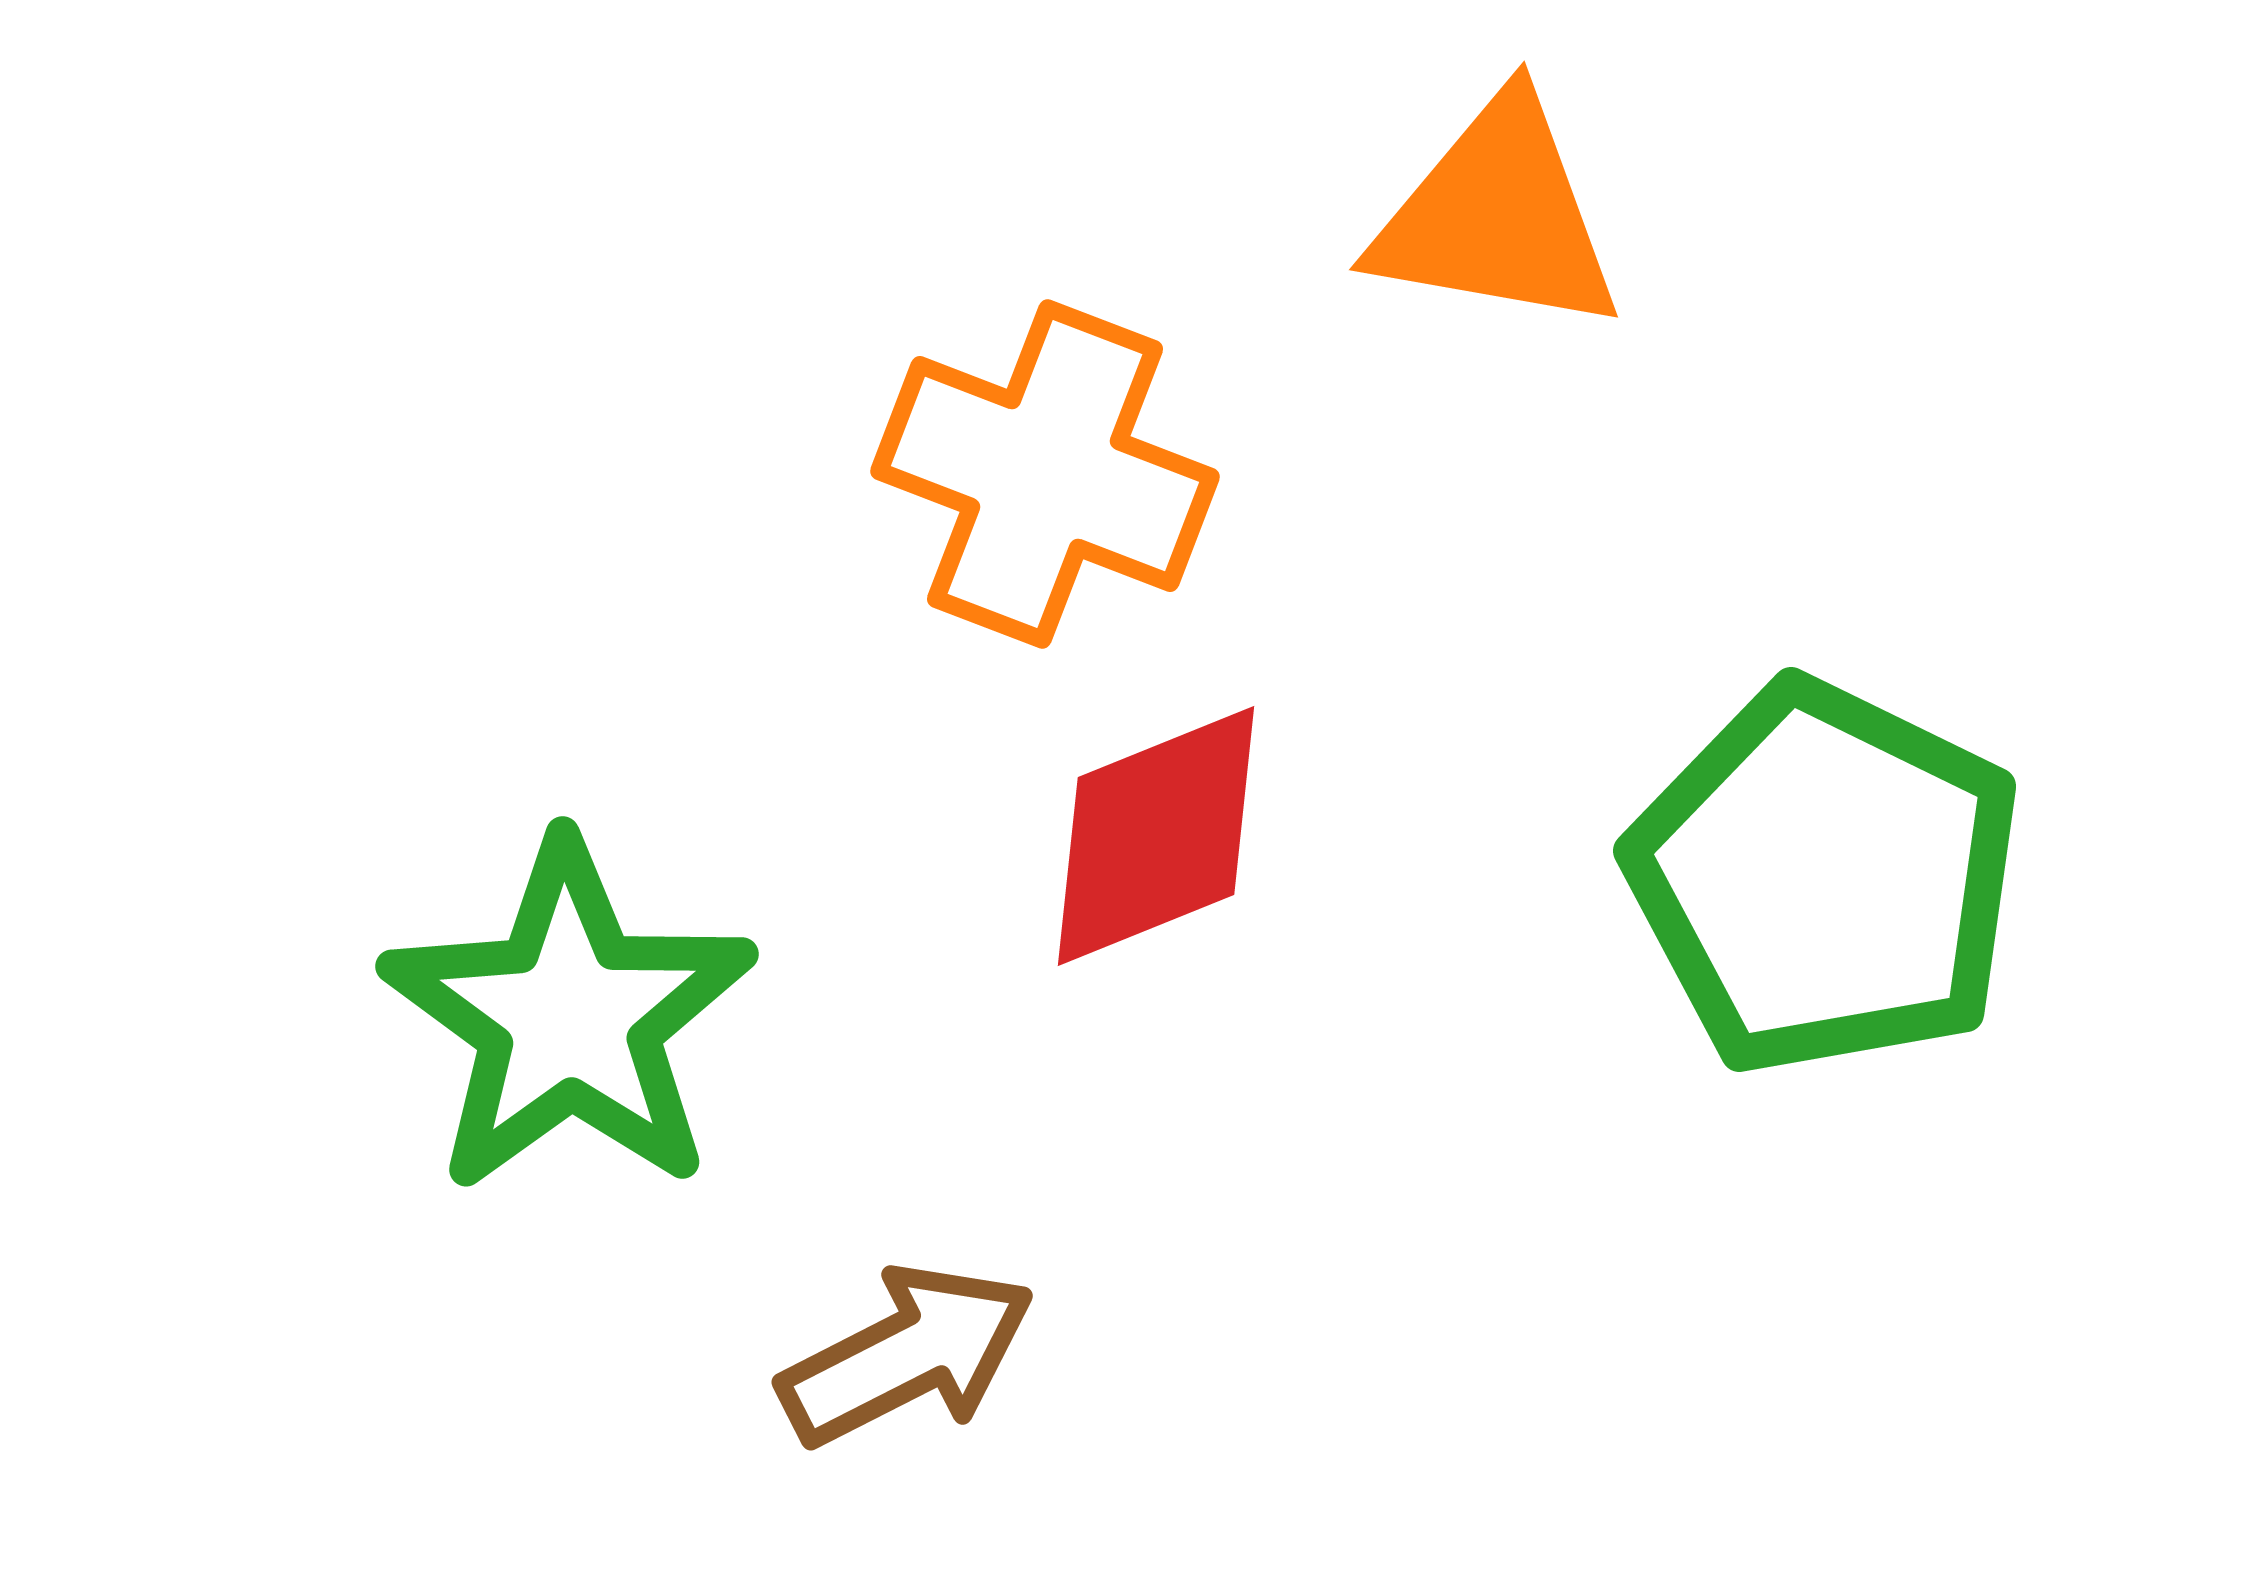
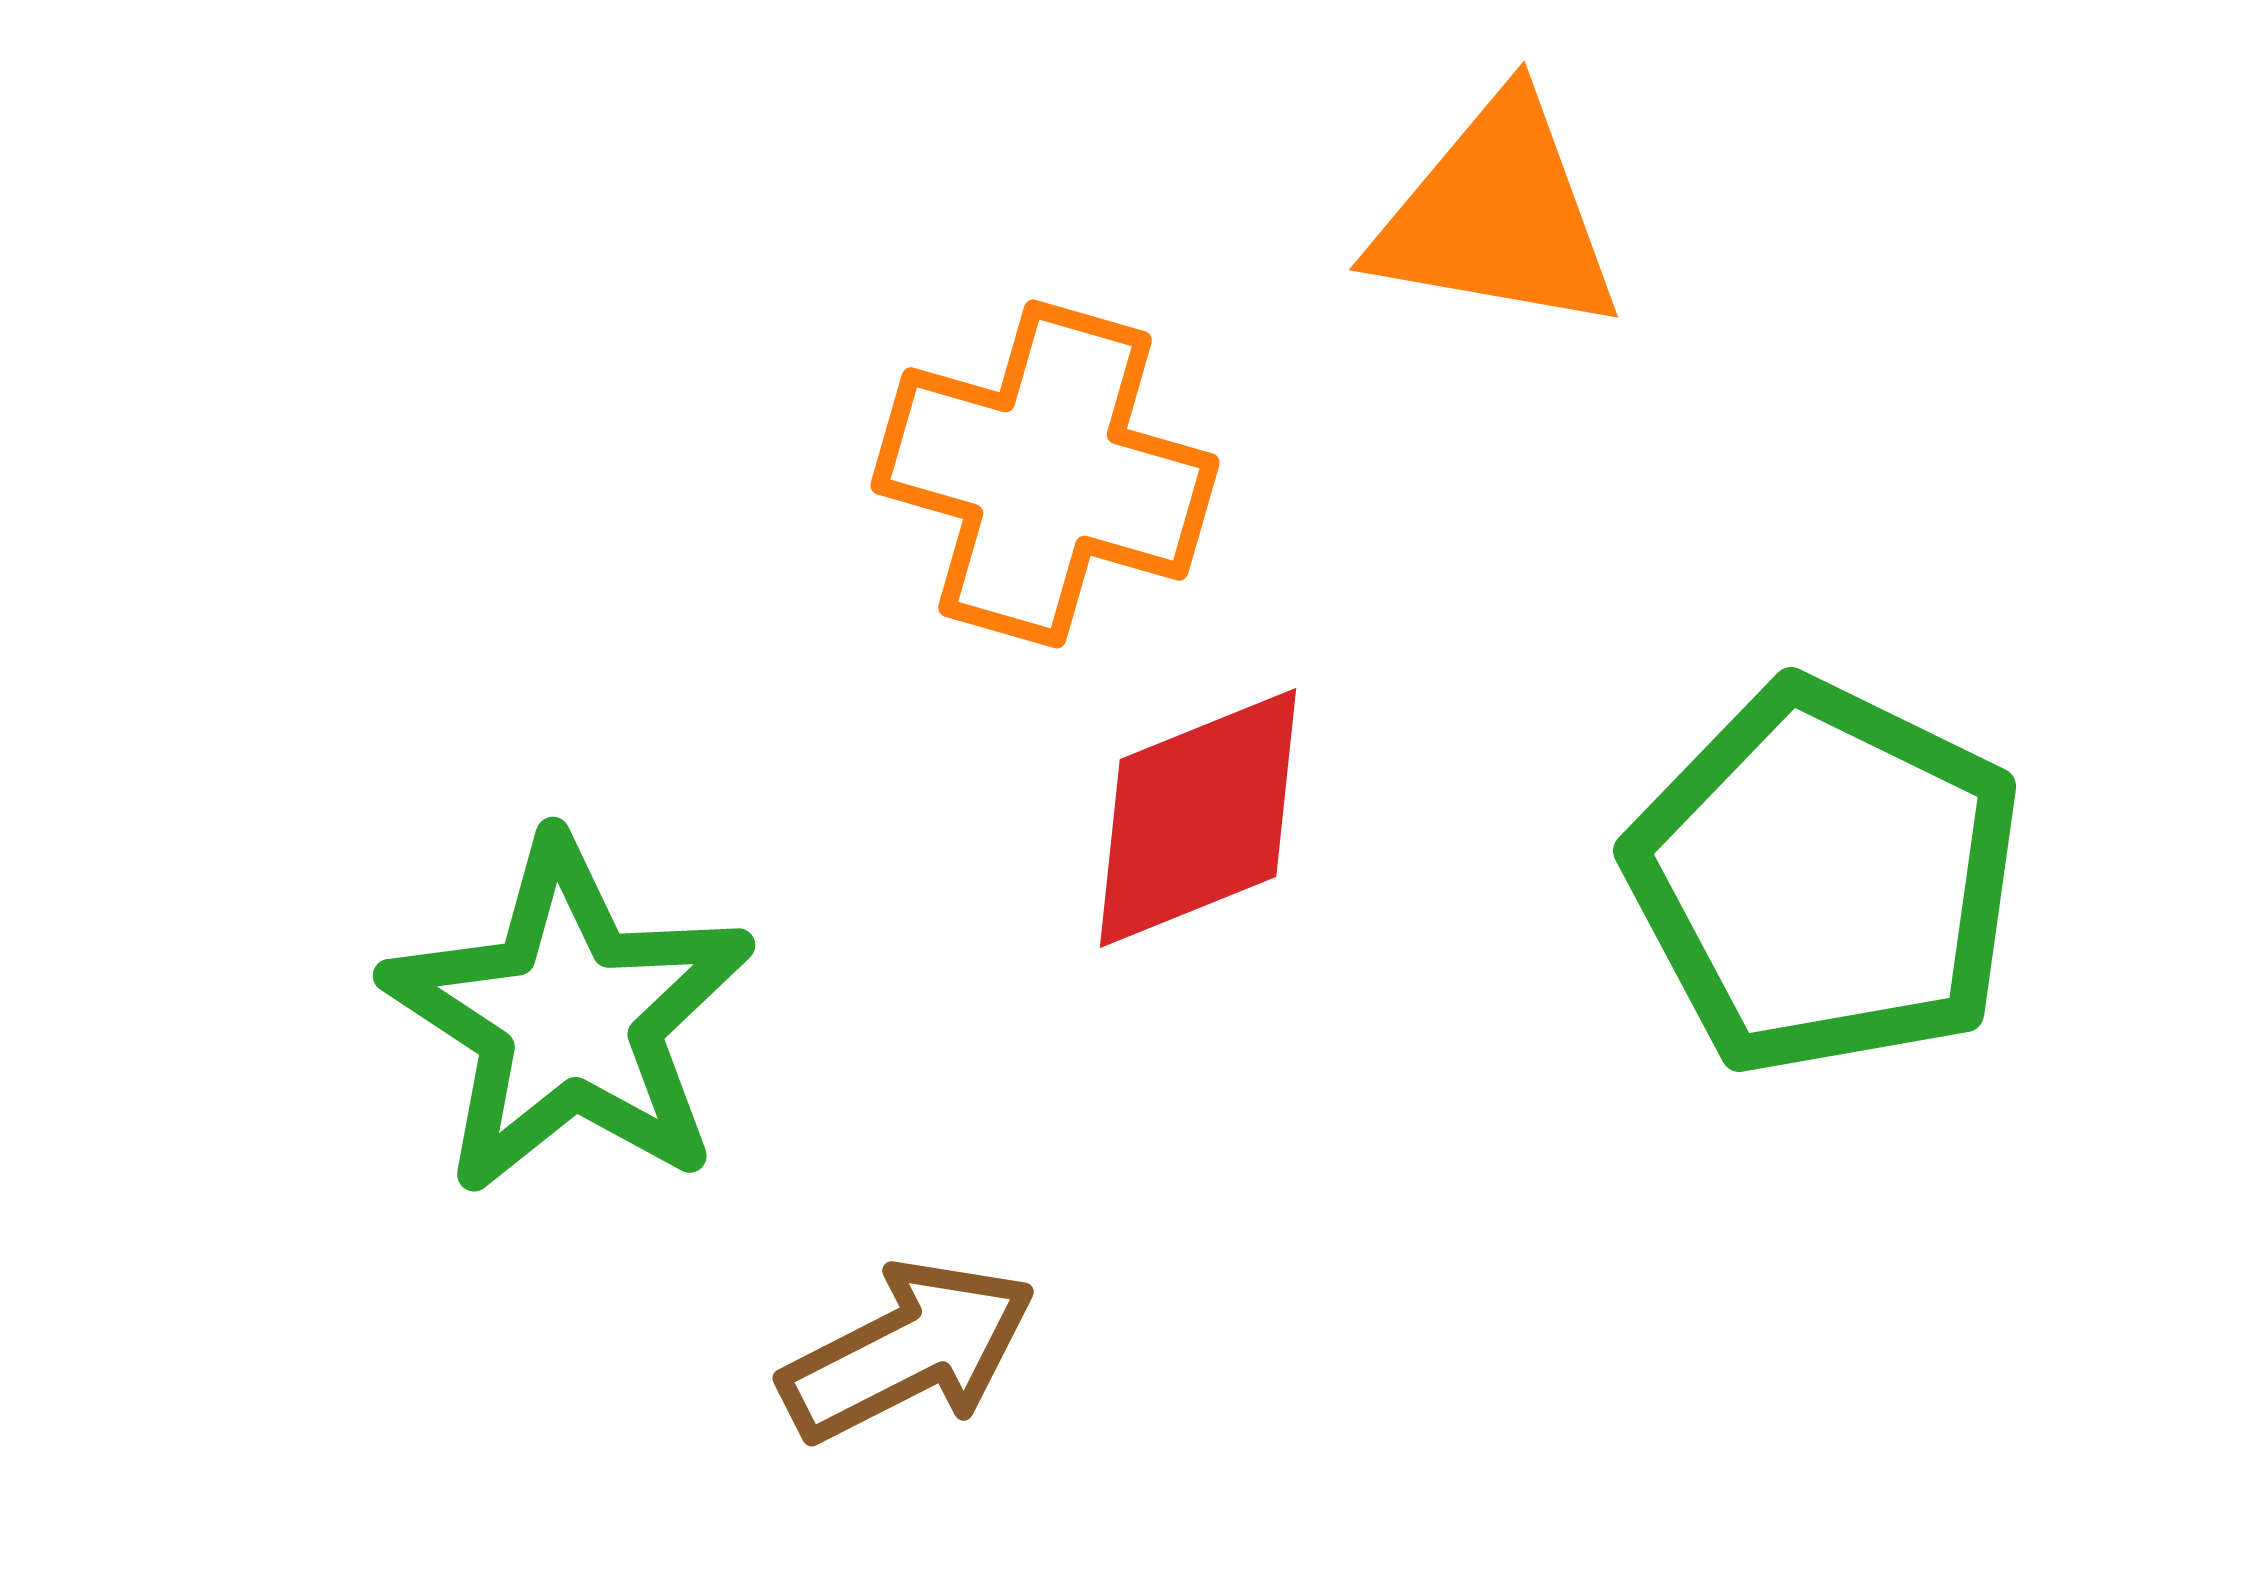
orange cross: rotated 5 degrees counterclockwise
red diamond: moved 42 px right, 18 px up
green star: rotated 3 degrees counterclockwise
brown arrow: moved 1 px right, 4 px up
